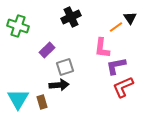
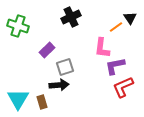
purple L-shape: moved 1 px left
